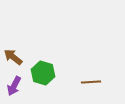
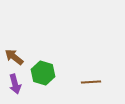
brown arrow: moved 1 px right
purple arrow: moved 1 px right, 2 px up; rotated 42 degrees counterclockwise
